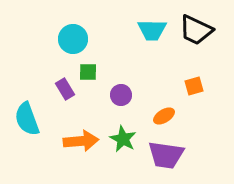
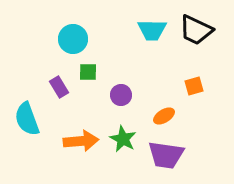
purple rectangle: moved 6 px left, 2 px up
